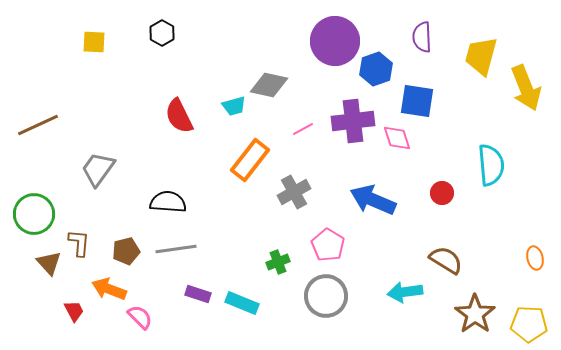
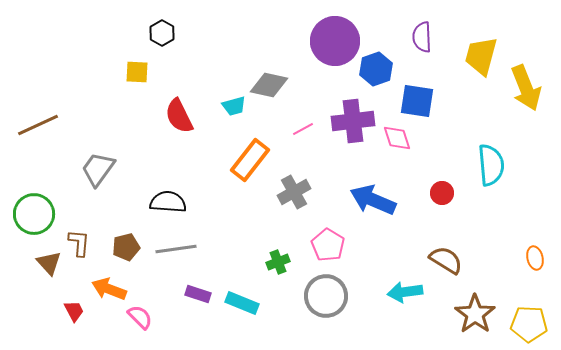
yellow square: moved 43 px right, 30 px down
brown pentagon: moved 4 px up
